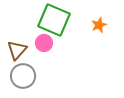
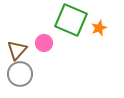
green square: moved 17 px right
orange star: moved 3 px down
gray circle: moved 3 px left, 2 px up
